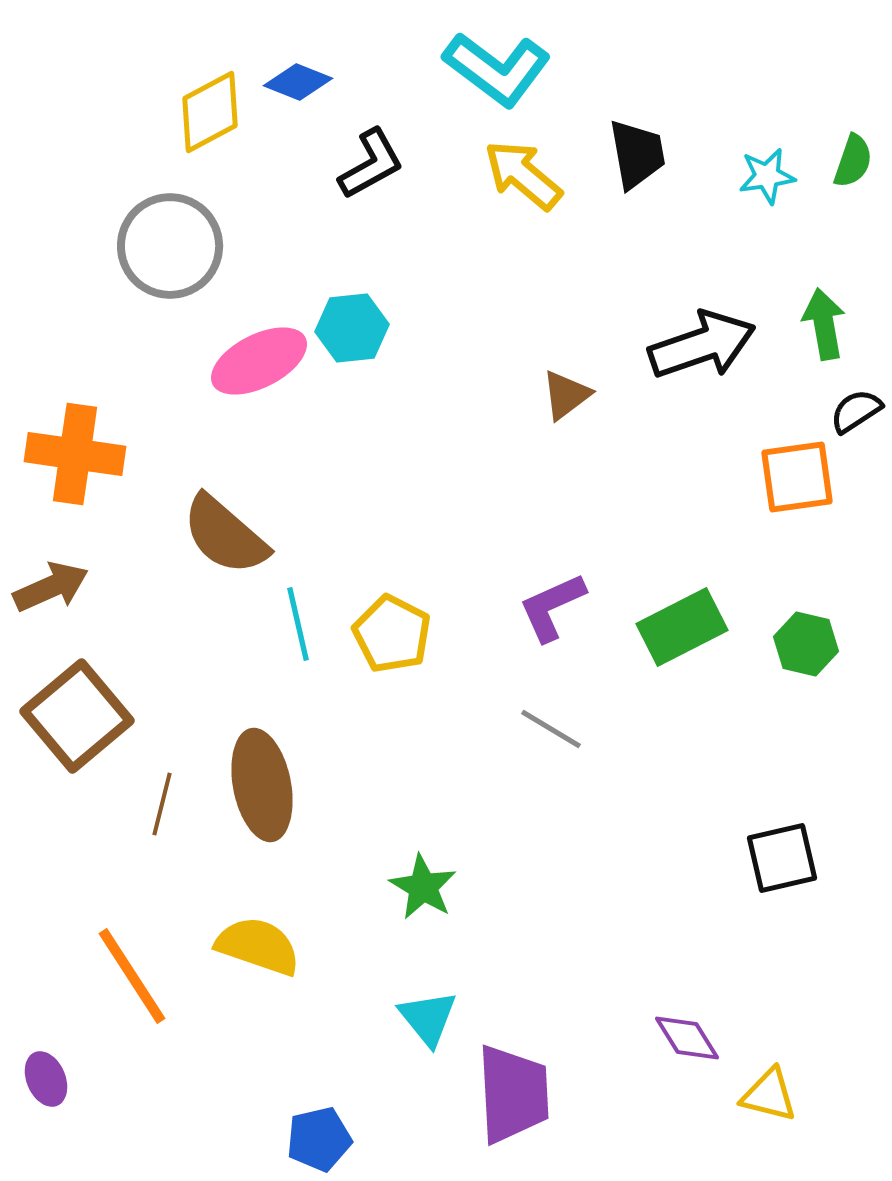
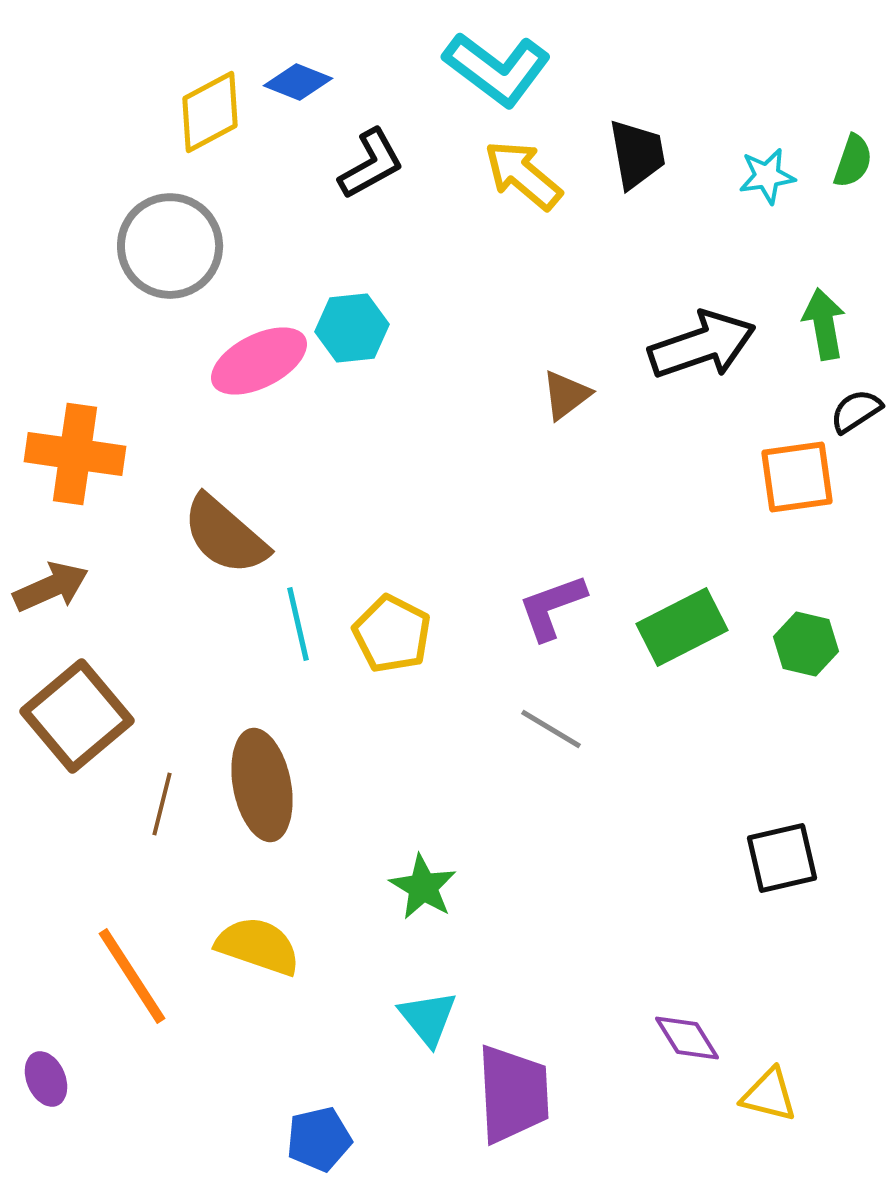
purple L-shape: rotated 4 degrees clockwise
